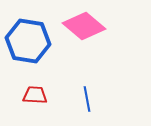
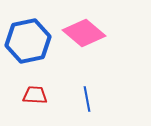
pink diamond: moved 7 px down
blue hexagon: rotated 21 degrees counterclockwise
